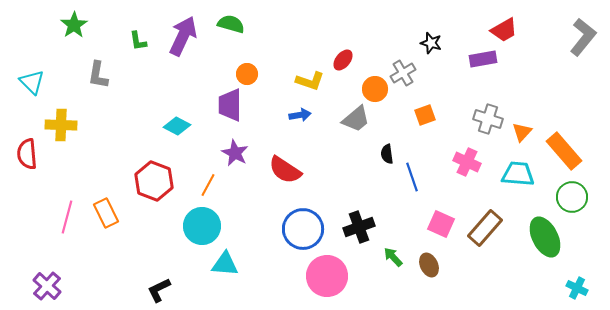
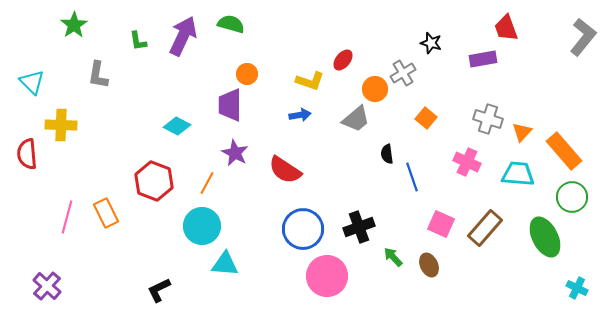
red trapezoid at (504, 30): moved 2 px right, 2 px up; rotated 100 degrees clockwise
orange square at (425, 115): moved 1 px right, 3 px down; rotated 30 degrees counterclockwise
orange line at (208, 185): moved 1 px left, 2 px up
